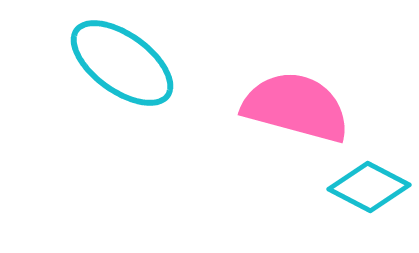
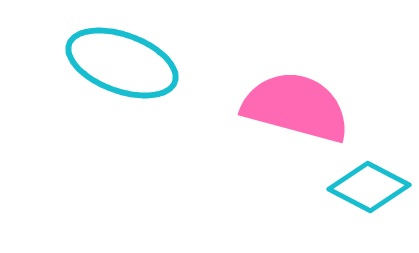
cyan ellipse: rotated 16 degrees counterclockwise
